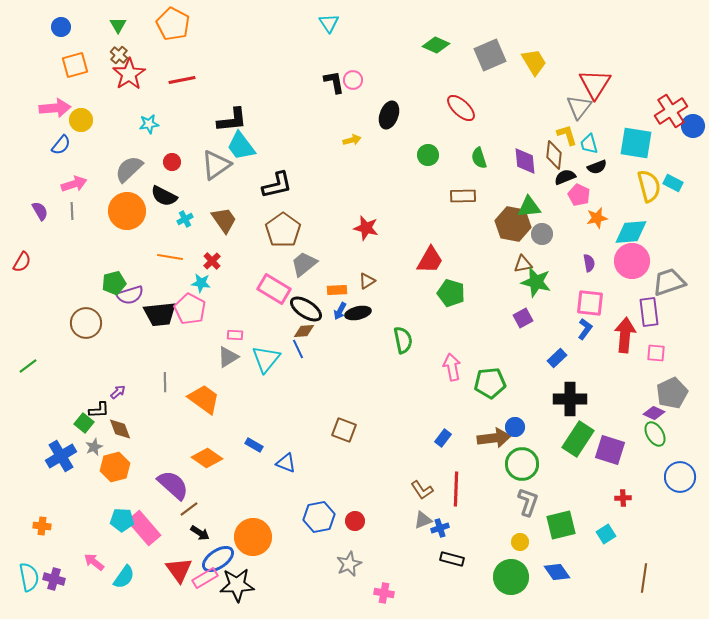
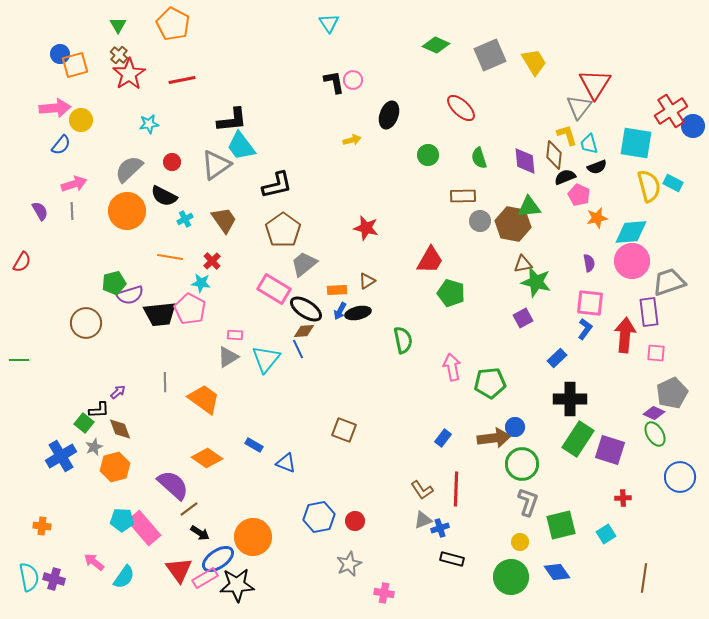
blue circle at (61, 27): moved 1 px left, 27 px down
gray circle at (542, 234): moved 62 px left, 13 px up
green line at (28, 366): moved 9 px left, 6 px up; rotated 36 degrees clockwise
